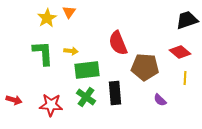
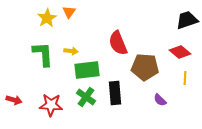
green L-shape: moved 1 px down
